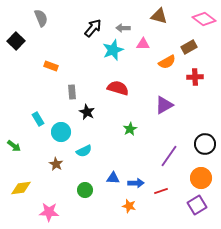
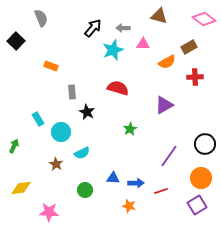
green arrow: rotated 104 degrees counterclockwise
cyan semicircle: moved 2 px left, 2 px down
